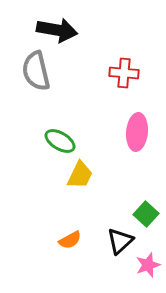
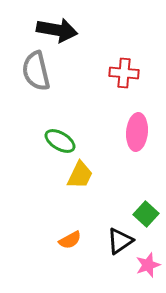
black triangle: rotated 8 degrees clockwise
